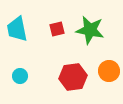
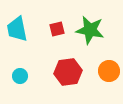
red hexagon: moved 5 px left, 5 px up
